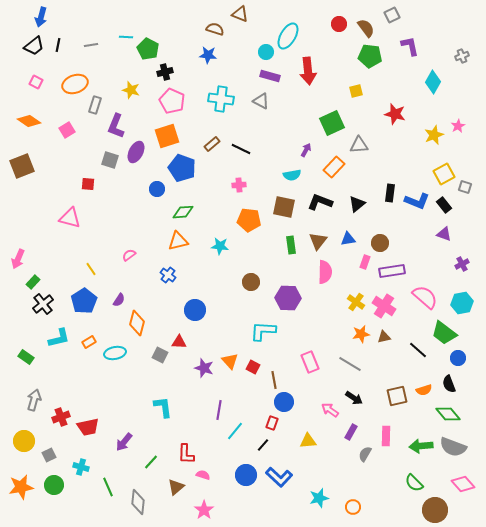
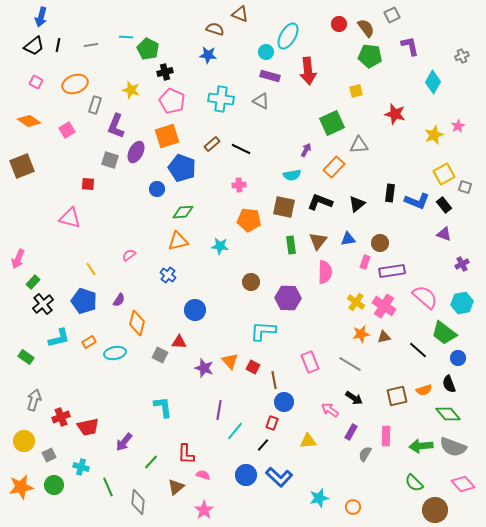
blue pentagon at (84, 301): rotated 20 degrees counterclockwise
